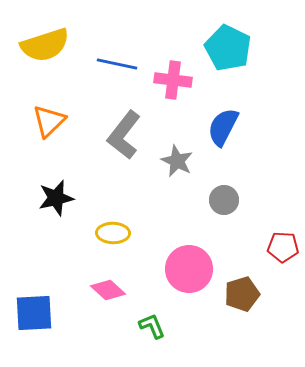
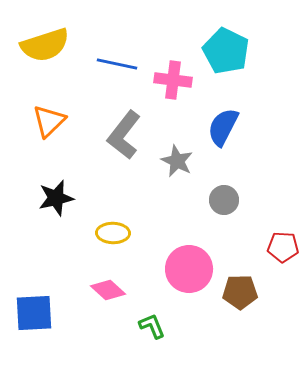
cyan pentagon: moved 2 px left, 3 px down
brown pentagon: moved 2 px left, 2 px up; rotated 16 degrees clockwise
